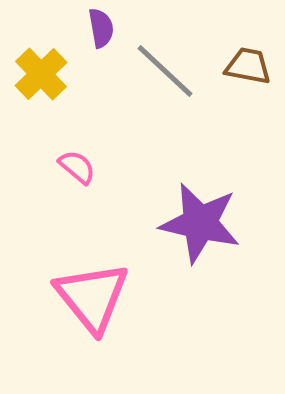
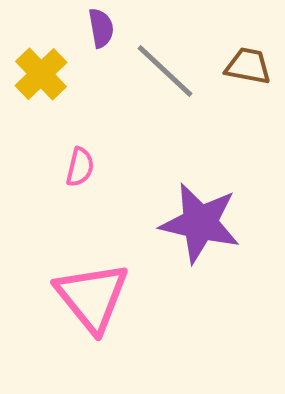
pink semicircle: moved 3 px right; rotated 63 degrees clockwise
